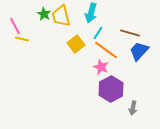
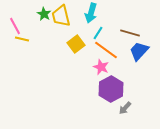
gray arrow: moved 8 px left; rotated 32 degrees clockwise
